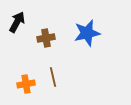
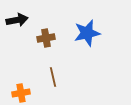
black arrow: moved 2 px up; rotated 50 degrees clockwise
orange cross: moved 5 px left, 9 px down
